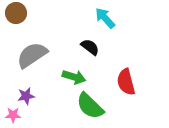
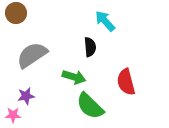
cyan arrow: moved 3 px down
black semicircle: rotated 48 degrees clockwise
